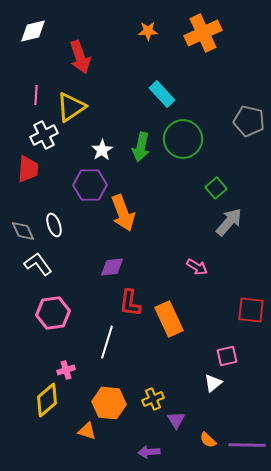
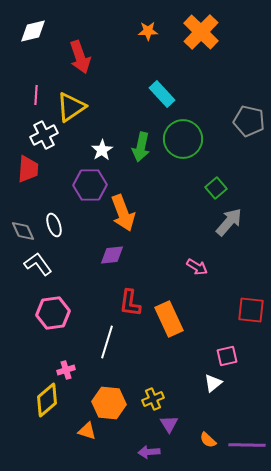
orange cross: moved 2 px left, 1 px up; rotated 21 degrees counterclockwise
purple diamond: moved 12 px up
purple triangle: moved 7 px left, 4 px down
